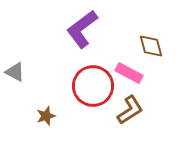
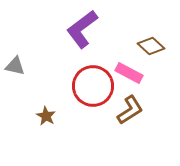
brown diamond: rotated 32 degrees counterclockwise
gray triangle: moved 6 px up; rotated 15 degrees counterclockwise
brown star: rotated 24 degrees counterclockwise
